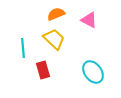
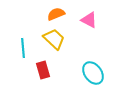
cyan ellipse: moved 1 px down
